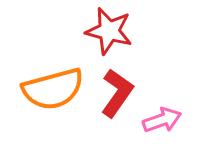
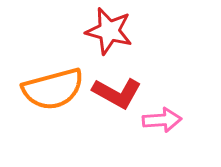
red L-shape: rotated 84 degrees clockwise
pink arrow: rotated 15 degrees clockwise
